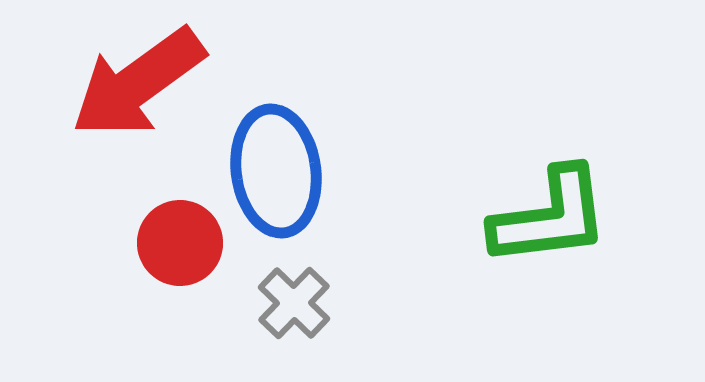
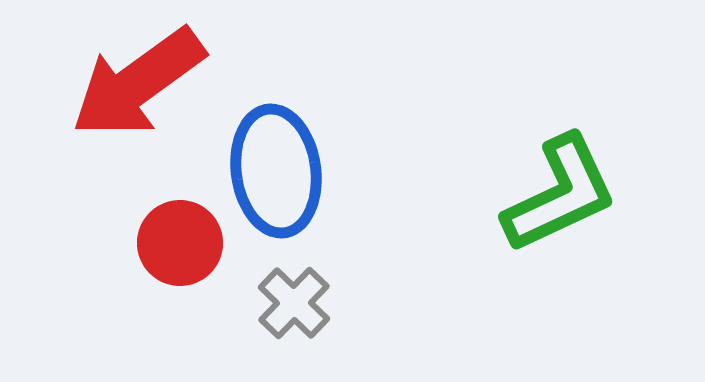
green L-shape: moved 10 px right, 23 px up; rotated 18 degrees counterclockwise
